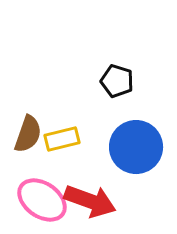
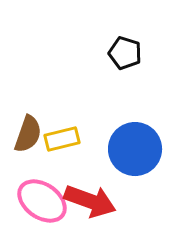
black pentagon: moved 8 px right, 28 px up
blue circle: moved 1 px left, 2 px down
pink ellipse: moved 1 px down
